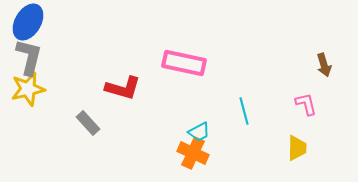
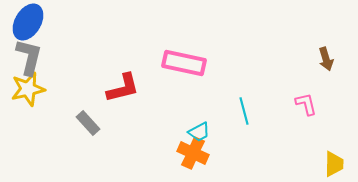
brown arrow: moved 2 px right, 6 px up
red L-shape: rotated 30 degrees counterclockwise
yellow trapezoid: moved 37 px right, 16 px down
